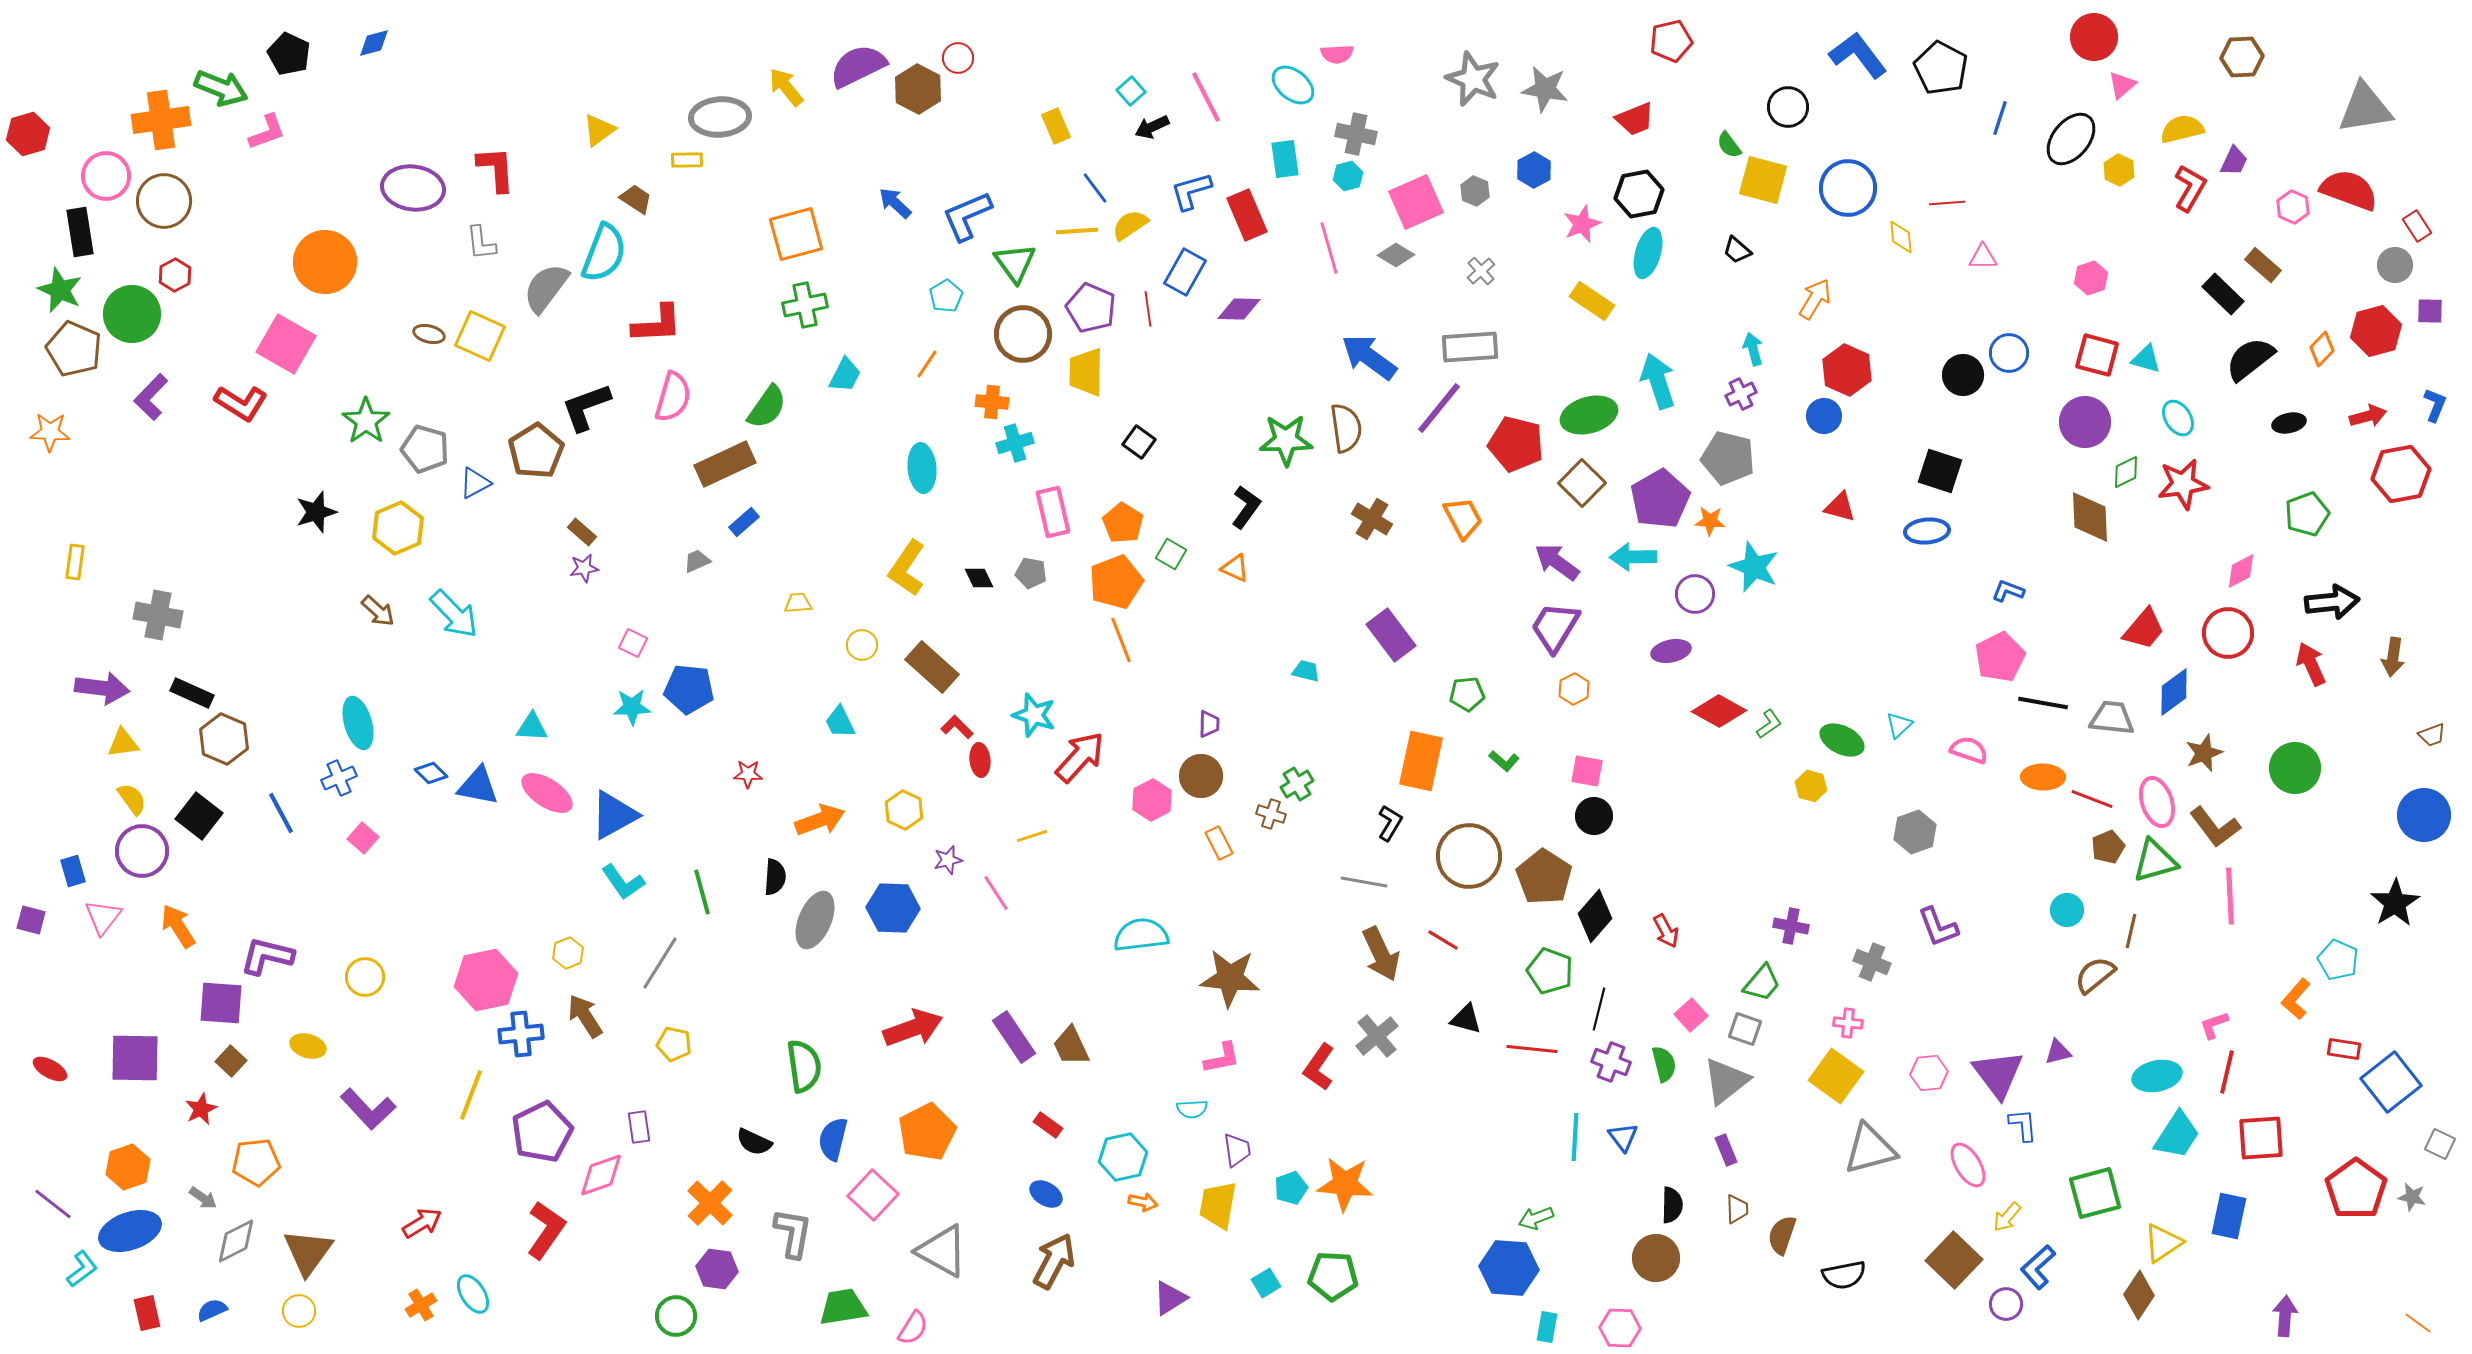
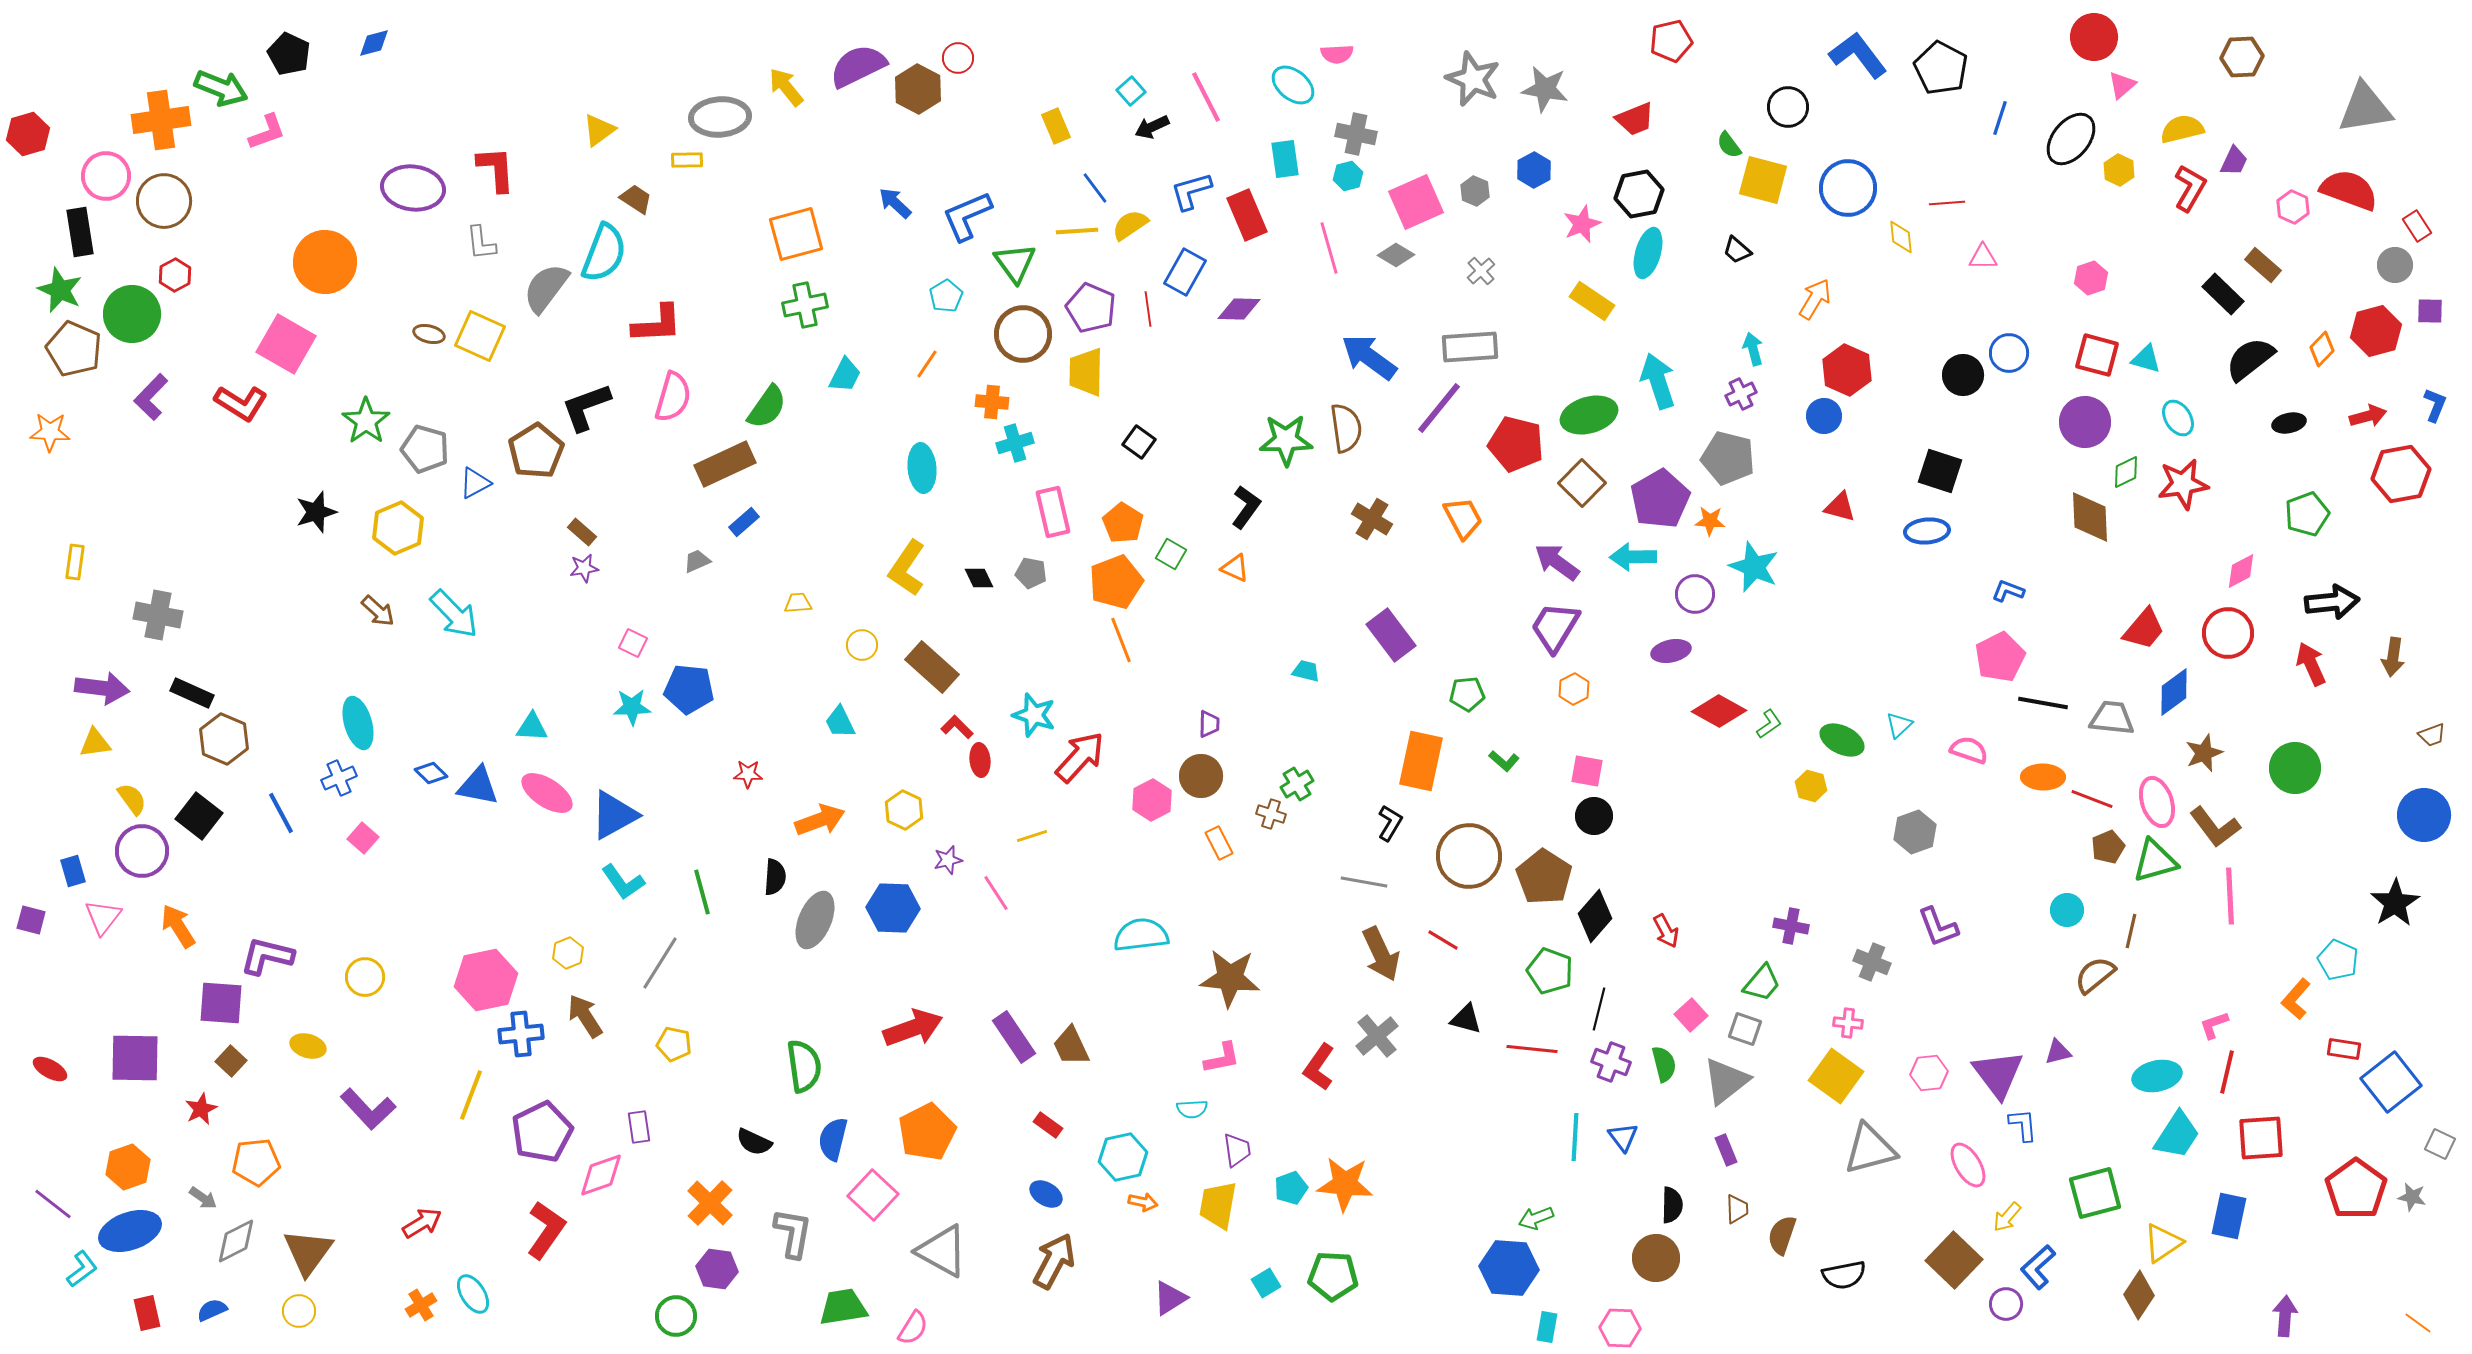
yellow triangle at (123, 743): moved 28 px left
